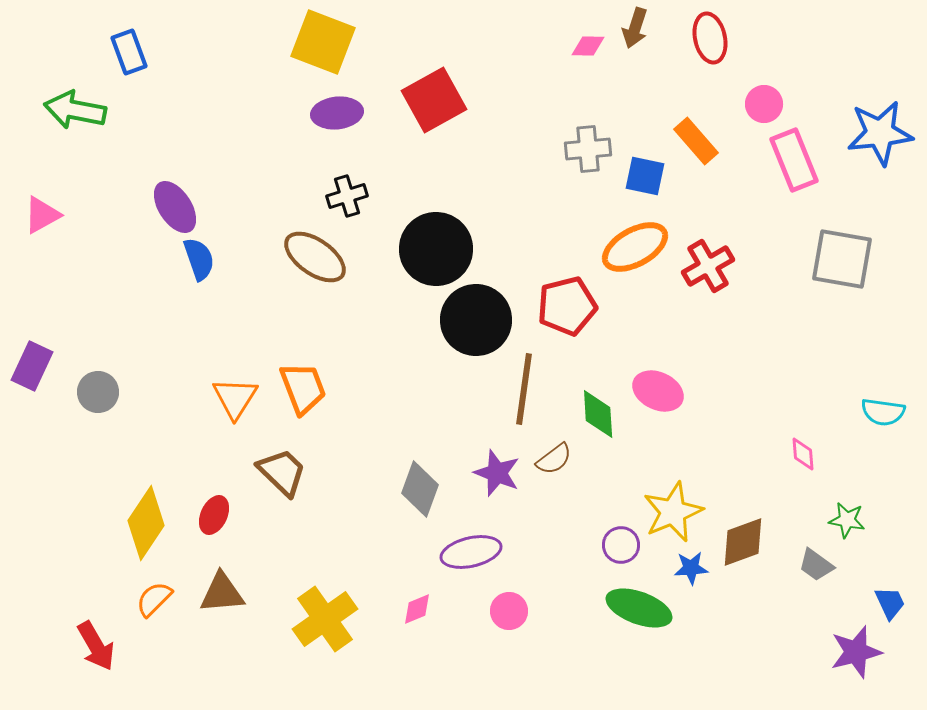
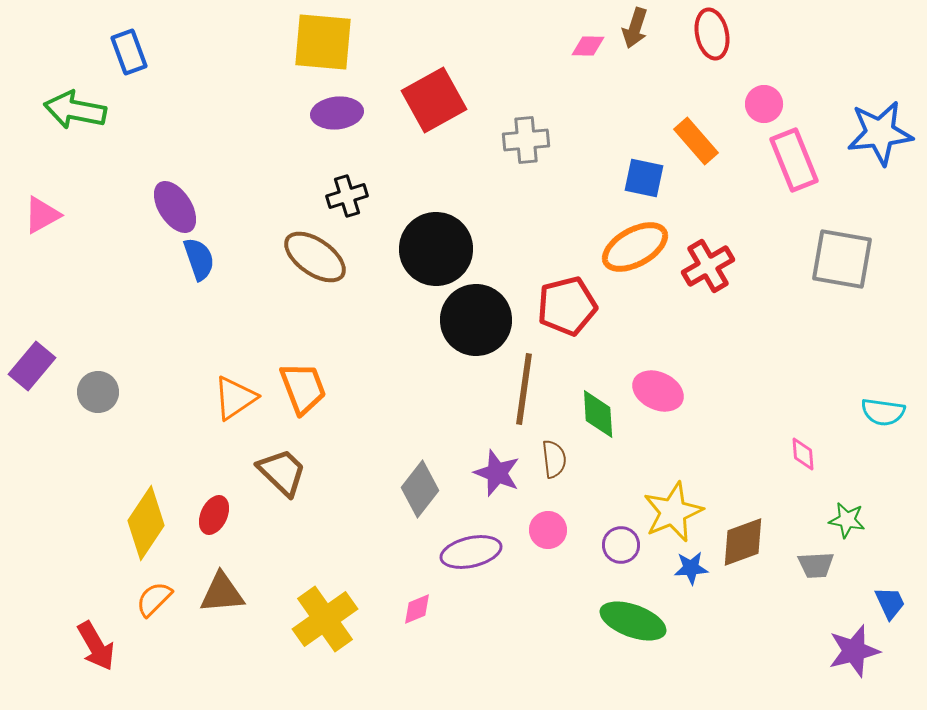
red ellipse at (710, 38): moved 2 px right, 4 px up
yellow square at (323, 42): rotated 16 degrees counterclockwise
gray cross at (588, 149): moved 62 px left, 9 px up
blue square at (645, 176): moved 1 px left, 2 px down
purple rectangle at (32, 366): rotated 15 degrees clockwise
orange triangle at (235, 398): rotated 24 degrees clockwise
brown semicircle at (554, 459): rotated 60 degrees counterclockwise
gray diamond at (420, 489): rotated 18 degrees clockwise
gray trapezoid at (816, 565): rotated 39 degrees counterclockwise
green ellipse at (639, 608): moved 6 px left, 13 px down
pink circle at (509, 611): moved 39 px right, 81 px up
purple star at (856, 652): moved 2 px left, 1 px up
